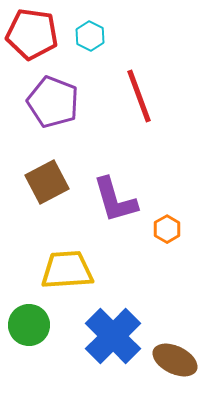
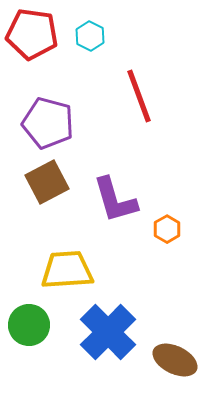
purple pentagon: moved 5 px left, 21 px down; rotated 6 degrees counterclockwise
blue cross: moved 5 px left, 4 px up
